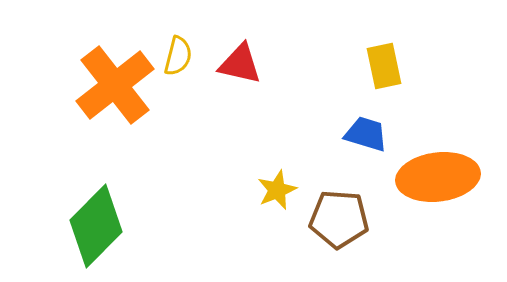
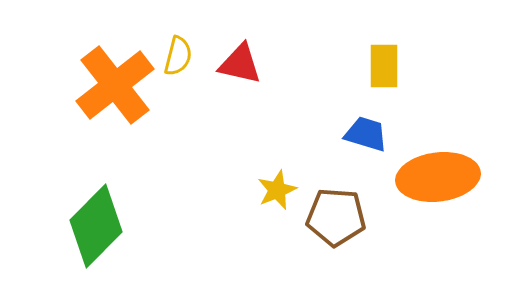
yellow rectangle: rotated 12 degrees clockwise
brown pentagon: moved 3 px left, 2 px up
